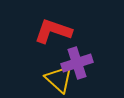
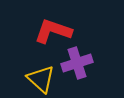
yellow triangle: moved 18 px left
